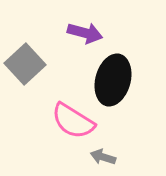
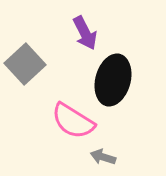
purple arrow: rotated 48 degrees clockwise
